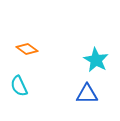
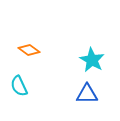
orange diamond: moved 2 px right, 1 px down
cyan star: moved 4 px left
